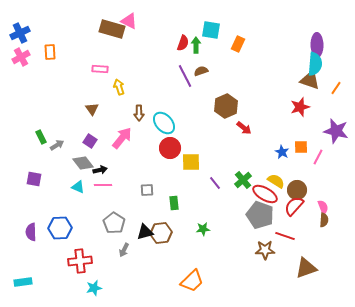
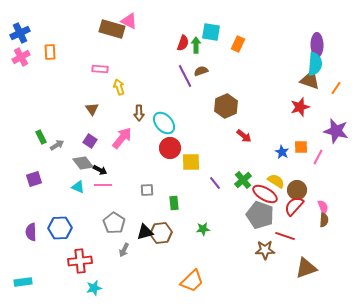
cyan square at (211, 30): moved 2 px down
red arrow at (244, 128): moved 8 px down
black arrow at (100, 170): rotated 40 degrees clockwise
purple square at (34, 179): rotated 28 degrees counterclockwise
